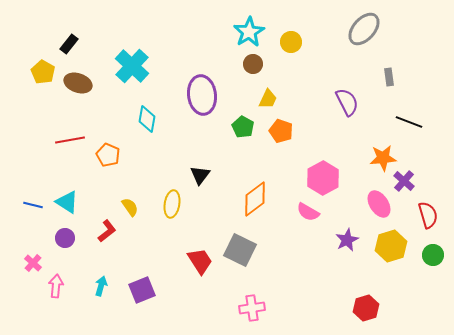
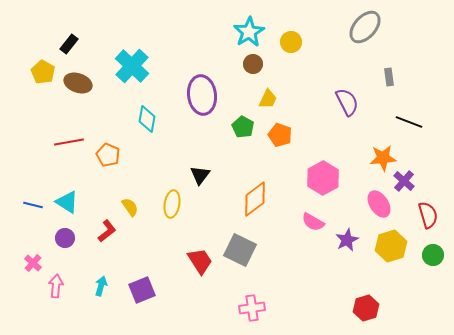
gray ellipse at (364, 29): moved 1 px right, 2 px up
orange pentagon at (281, 131): moved 1 px left, 4 px down
red line at (70, 140): moved 1 px left, 2 px down
pink semicircle at (308, 212): moved 5 px right, 10 px down
